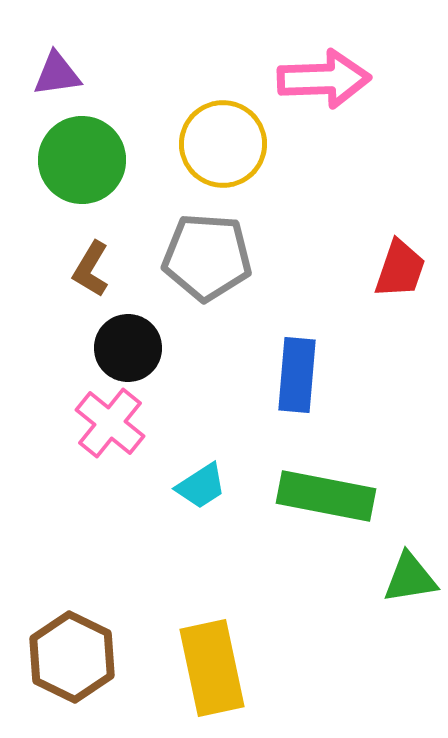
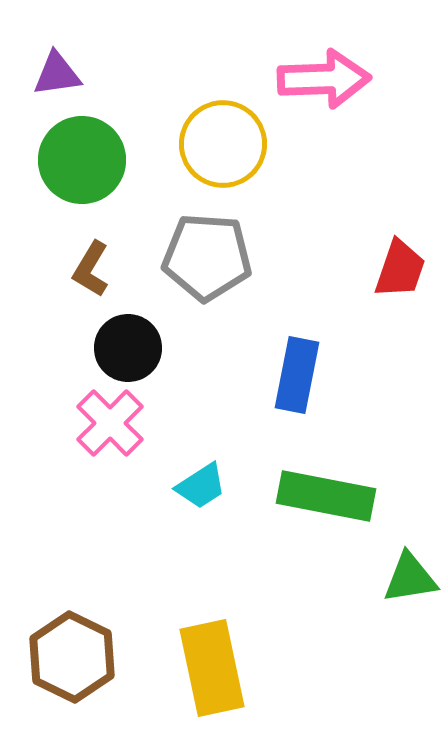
blue rectangle: rotated 6 degrees clockwise
pink cross: rotated 6 degrees clockwise
